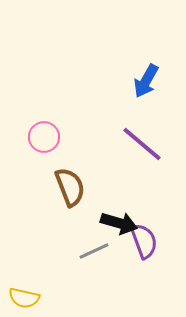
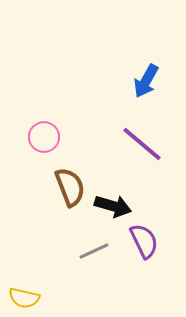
black arrow: moved 6 px left, 17 px up
purple semicircle: rotated 6 degrees counterclockwise
